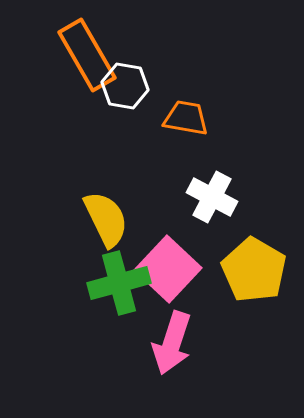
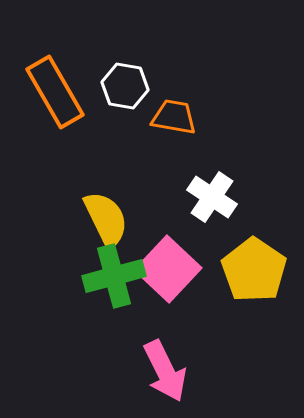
orange rectangle: moved 32 px left, 37 px down
orange trapezoid: moved 12 px left, 1 px up
white cross: rotated 6 degrees clockwise
yellow pentagon: rotated 4 degrees clockwise
green cross: moved 5 px left, 7 px up
pink arrow: moved 7 px left, 28 px down; rotated 44 degrees counterclockwise
